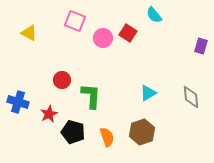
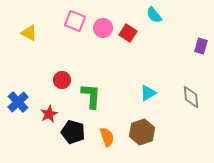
pink circle: moved 10 px up
blue cross: rotated 30 degrees clockwise
